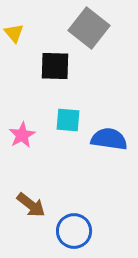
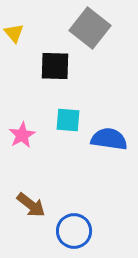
gray square: moved 1 px right
